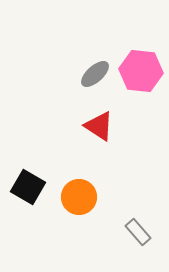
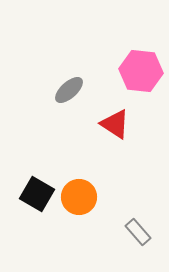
gray ellipse: moved 26 px left, 16 px down
red triangle: moved 16 px right, 2 px up
black square: moved 9 px right, 7 px down
